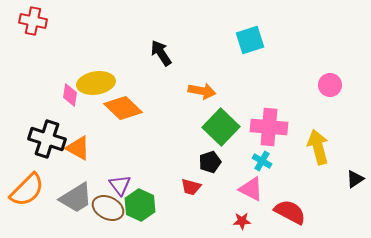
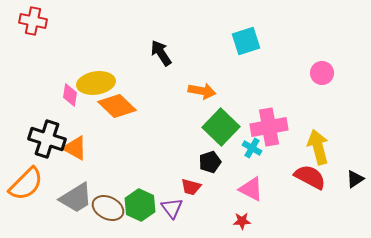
cyan square: moved 4 px left, 1 px down
pink circle: moved 8 px left, 12 px up
orange diamond: moved 6 px left, 2 px up
pink cross: rotated 15 degrees counterclockwise
orange triangle: moved 3 px left
cyan cross: moved 10 px left, 13 px up
purple triangle: moved 52 px right, 23 px down
orange semicircle: moved 1 px left, 6 px up
red semicircle: moved 20 px right, 35 px up
